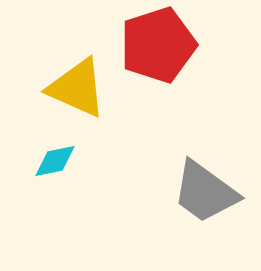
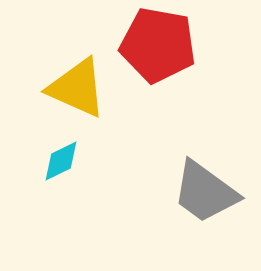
red pentagon: rotated 28 degrees clockwise
cyan diamond: moved 6 px right; rotated 15 degrees counterclockwise
